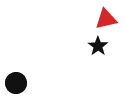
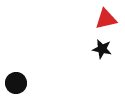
black star: moved 4 px right, 3 px down; rotated 24 degrees counterclockwise
